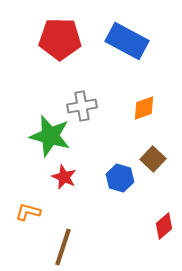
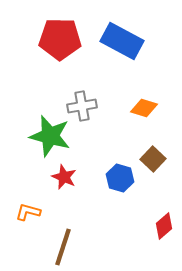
blue rectangle: moved 5 px left
orange diamond: rotated 36 degrees clockwise
